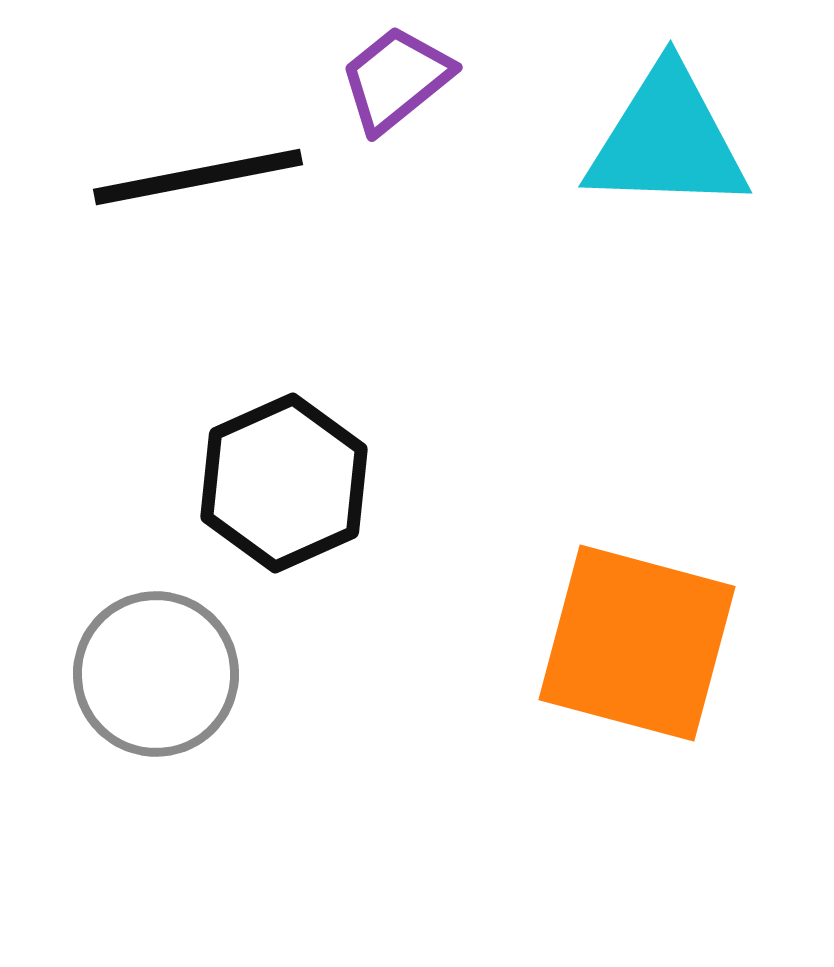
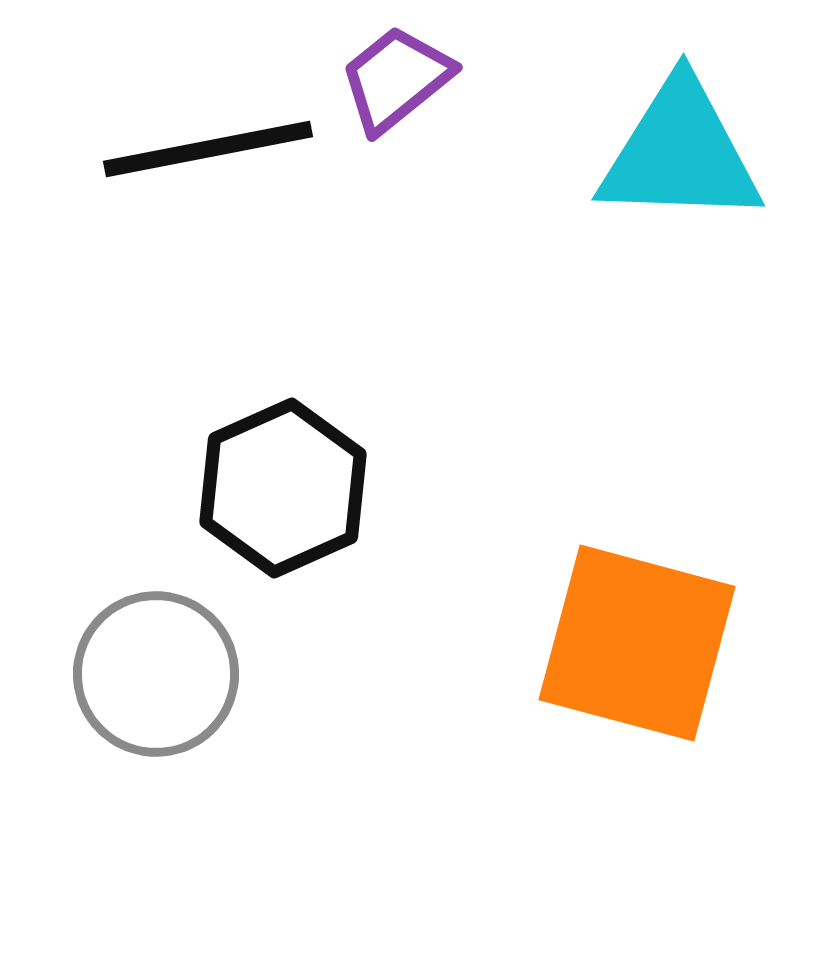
cyan triangle: moved 13 px right, 13 px down
black line: moved 10 px right, 28 px up
black hexagon: moved 1 px left, 5 px down
